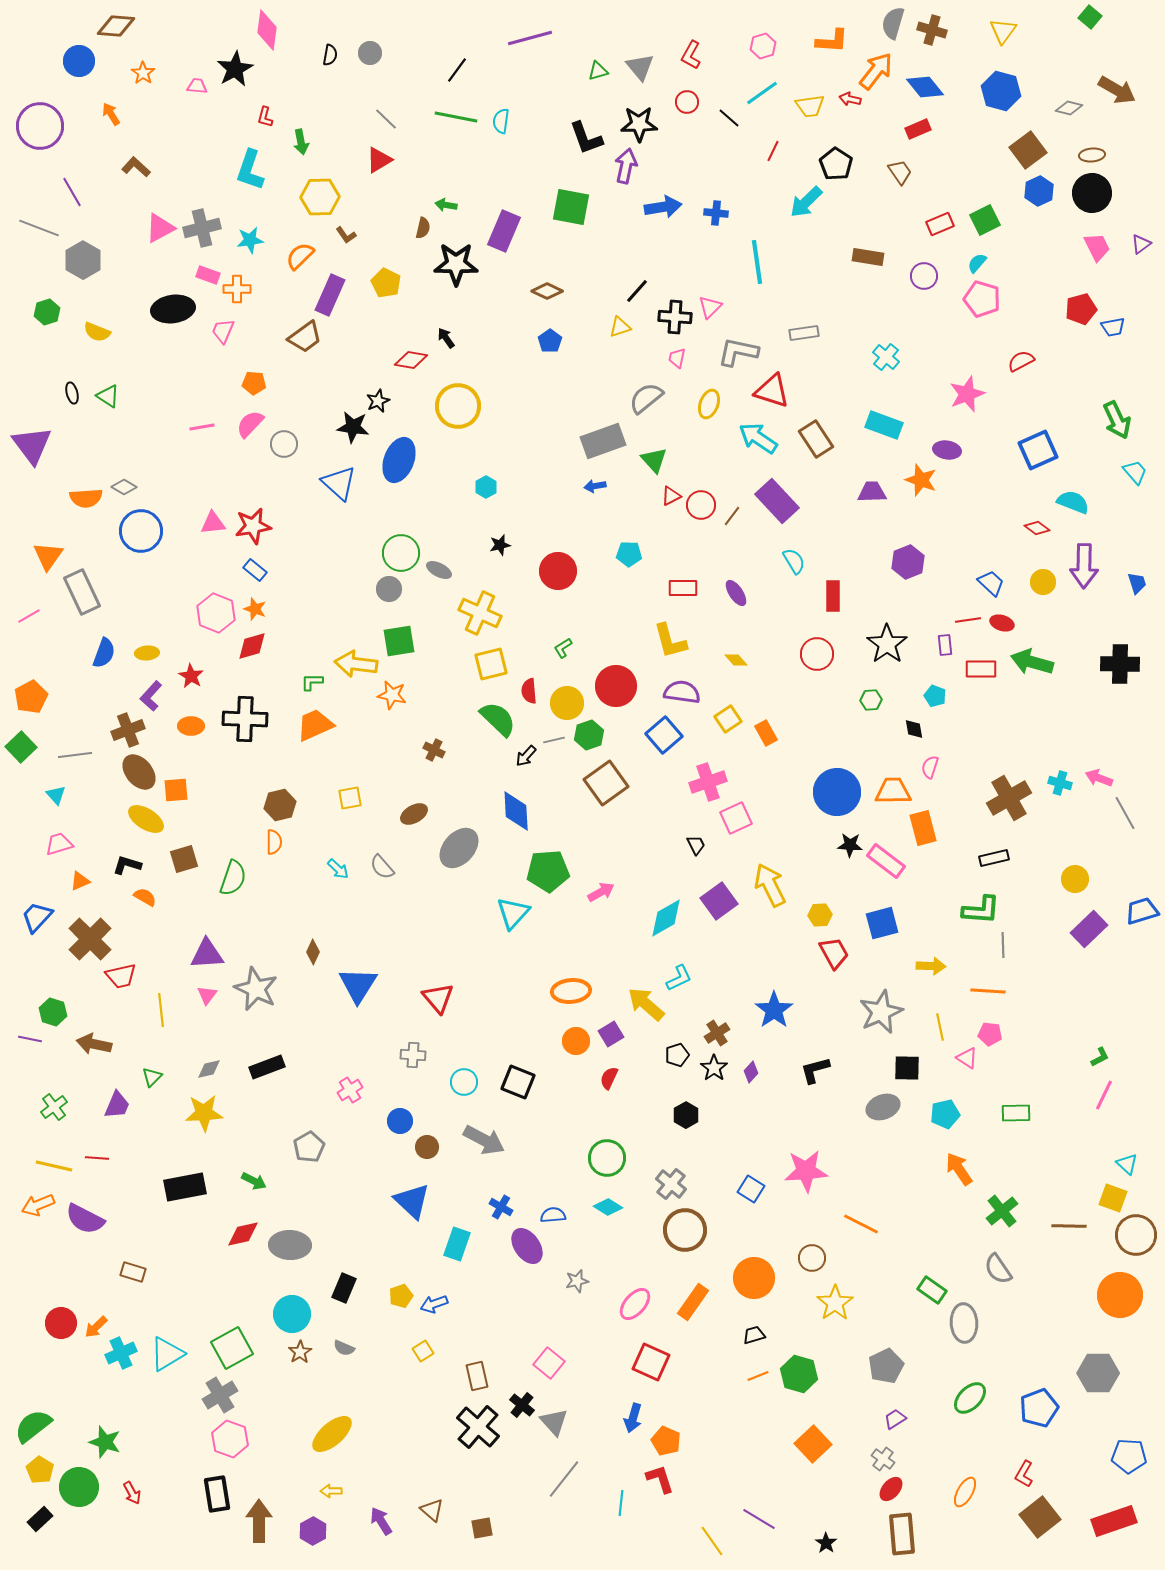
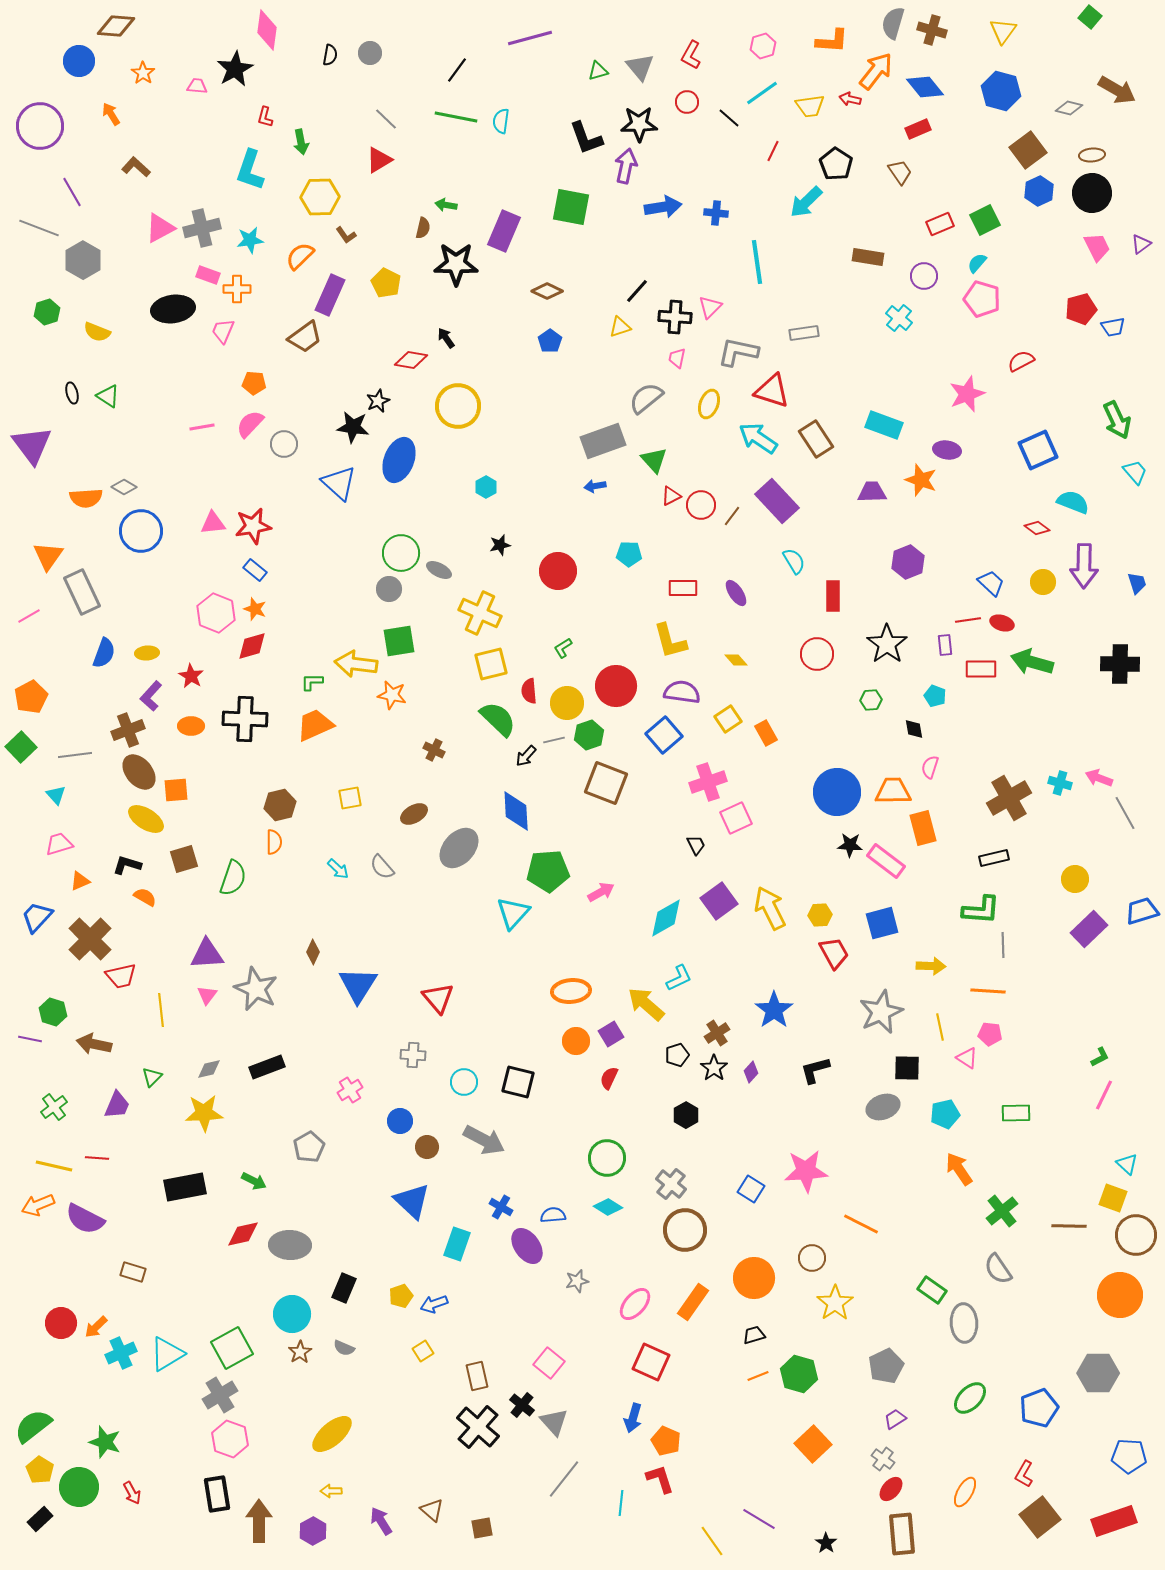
cyan cross at (886, 357): moved 13 px right, 39 px up
brown square at (606, 783): rotated 33 degrees counterclockwise
yellow arrow at (770, 885): moved 23 px down
black square at (518, 1082): rotated 8 degrees counterclockwise
